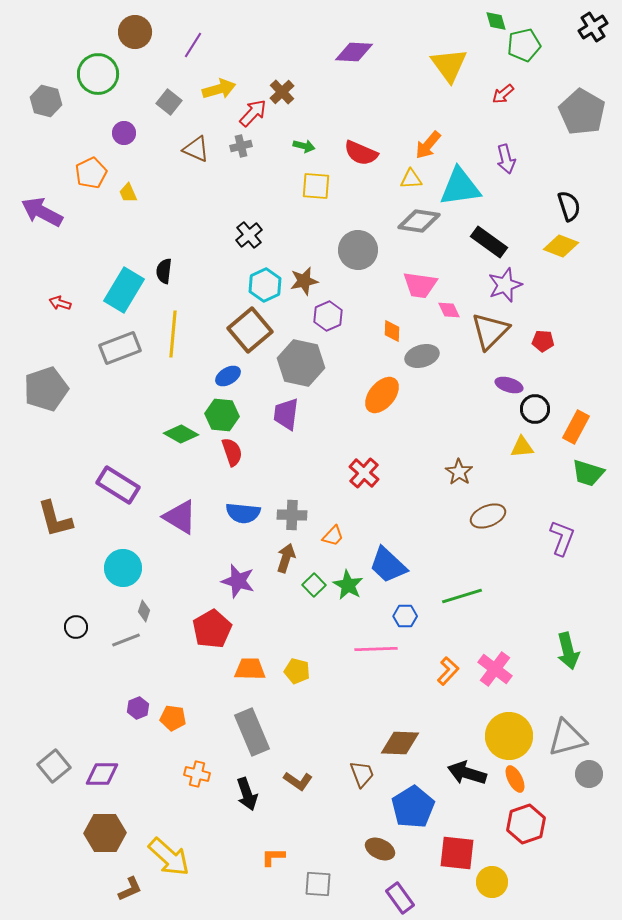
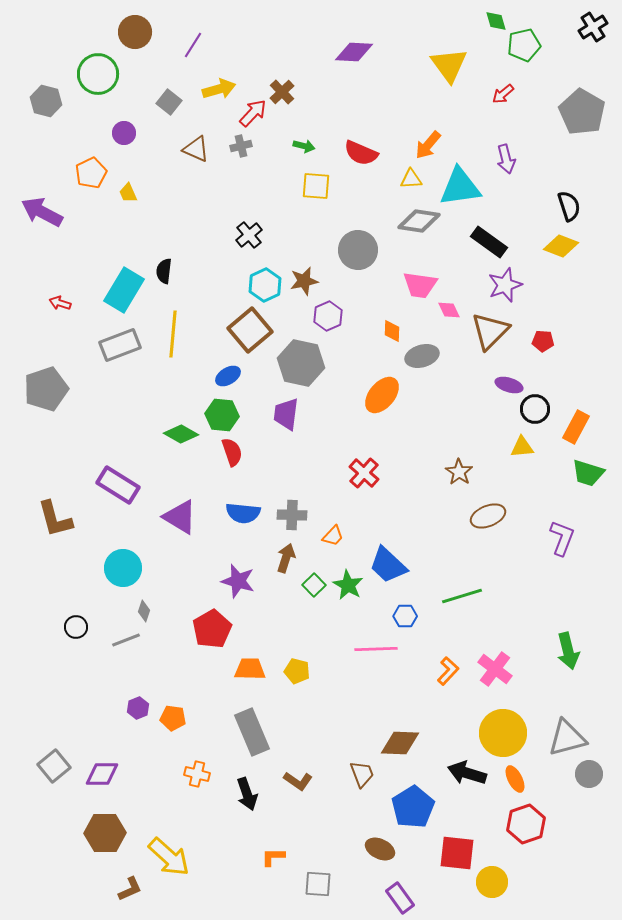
gray rectangle at (120, 348): moved 3 px up
yellow circle at (509, 736): moved 6 px left, 3 px up
